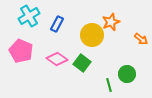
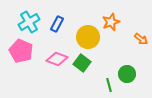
cyan cross: moved 6 px down
yellow circle: moved 4 px left, 2 px down
pink diamond: rotated 15 degrees counterclockwise
